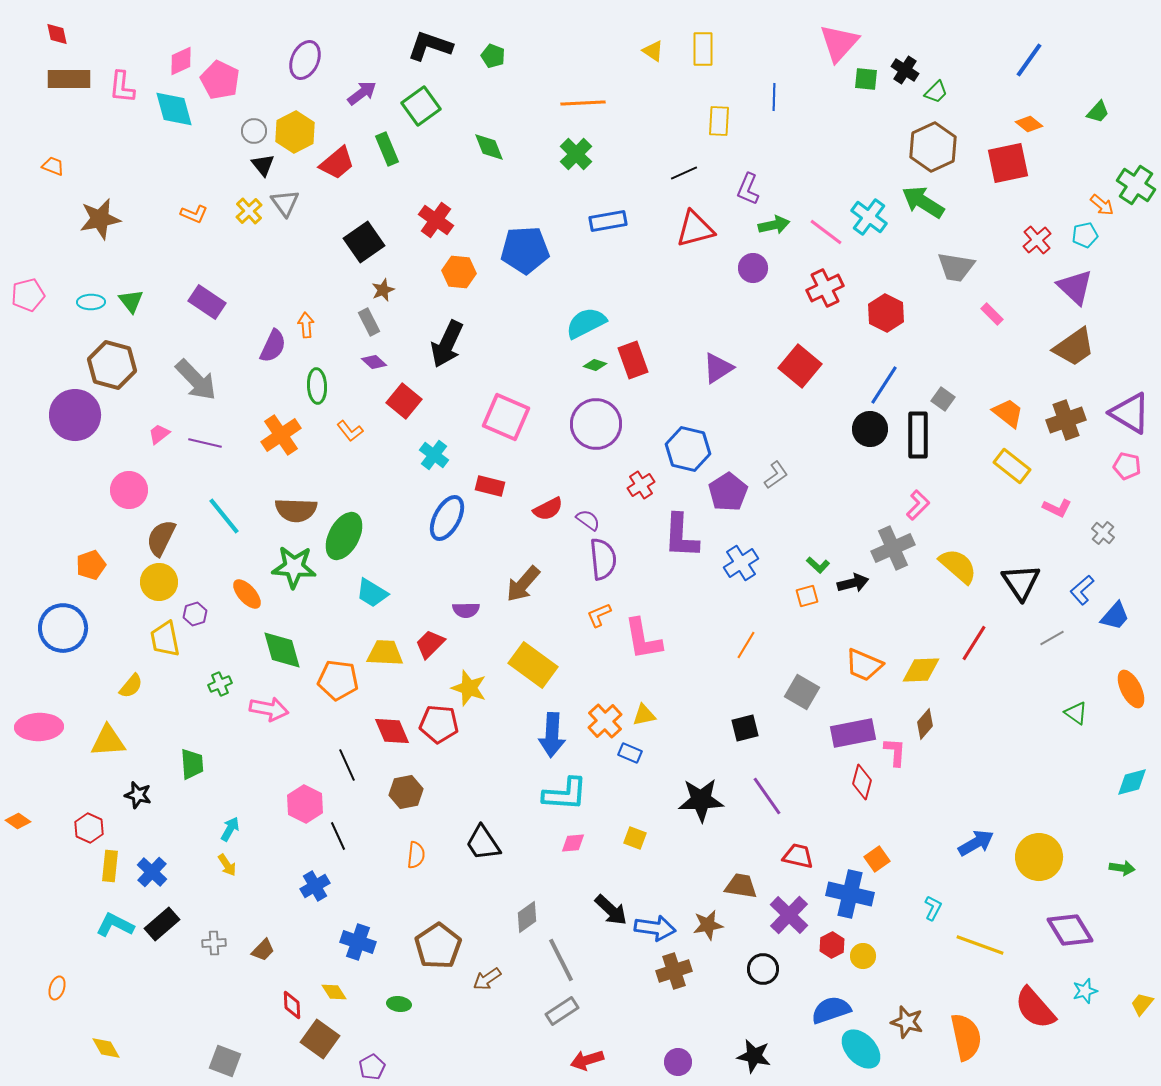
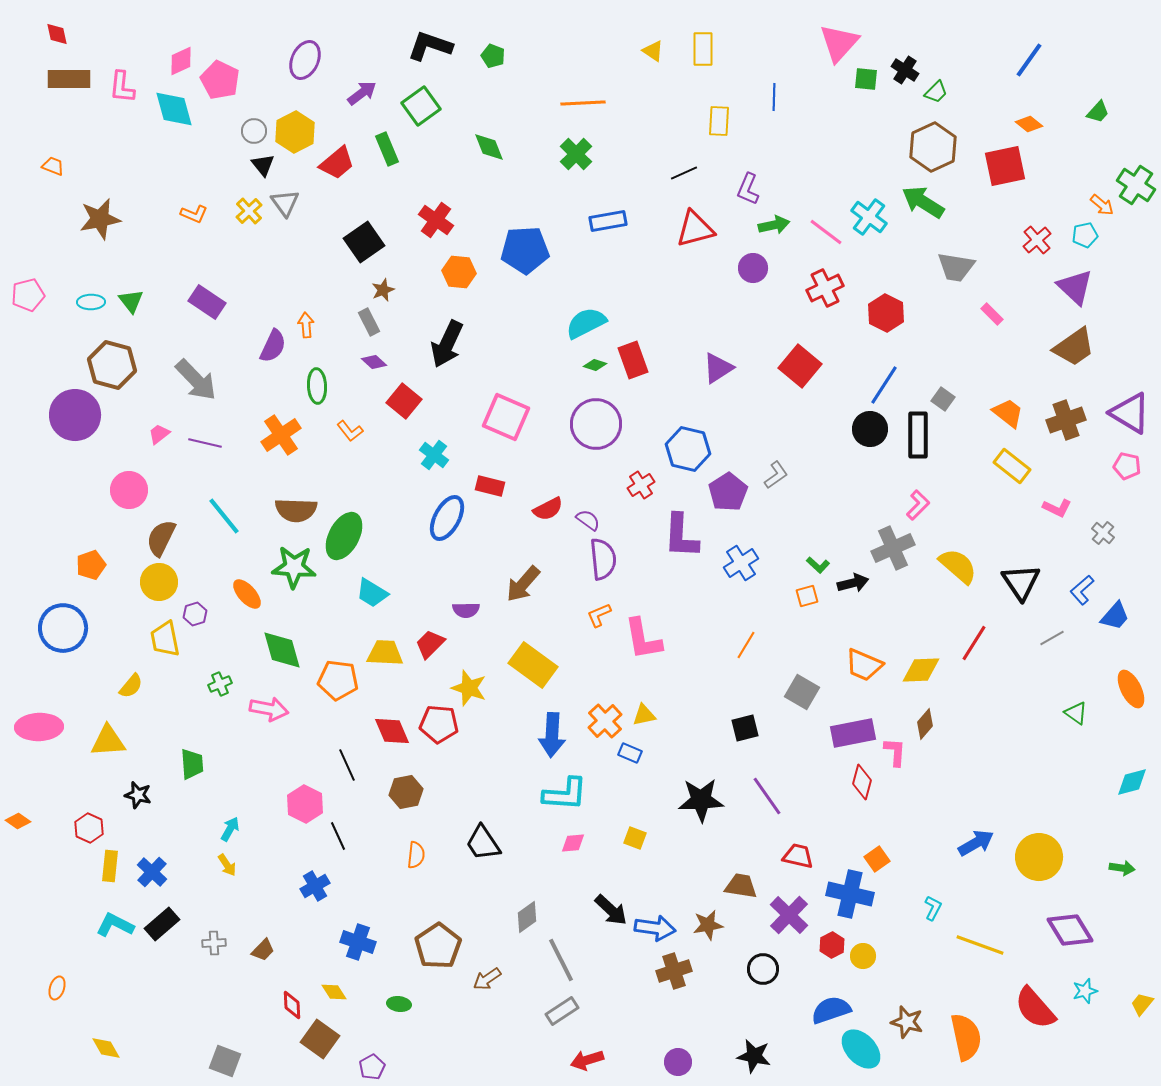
red square at (1008, 163): moved 3 px left, 3 px down
